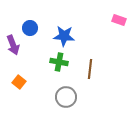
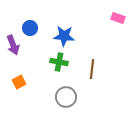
pink rectangle: moved 1 px left, 2 px up
brown line: moved 2 px right
orange square: rotated 24 degrees clockwise
